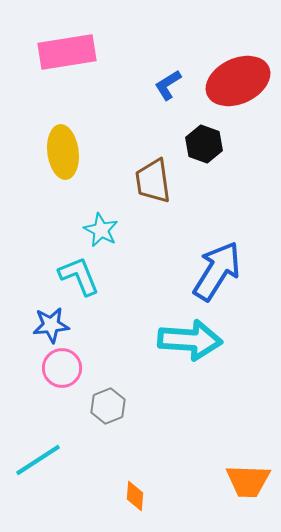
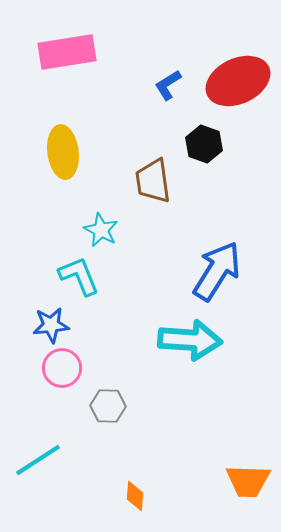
gray hexagon: rotated 24 degrees clockwise
